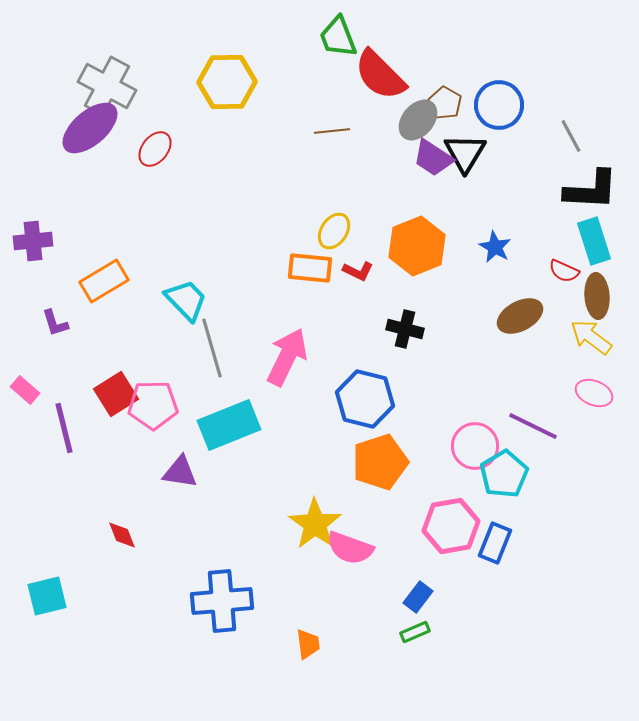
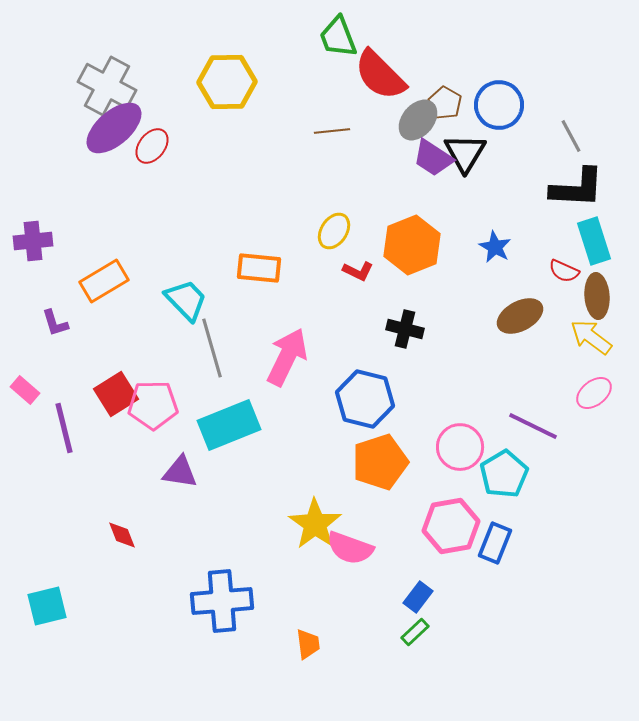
purple ellipse at (90, 128): moved 24 px right
red ellipse at (155, 149): moved 3 px left, 3 px up
black L-shape at (591, 190): moved 14 px left, 2 px up
orange hexagon at (417, 246): moved 5 px left, 1 px up
orange rectangle at (310, 268): moved 51 px left
pink ellipse at (594, 393): rotated 60 degrees counterclockwise
pink circle at (475, 446): moved 15 px left, 1 px down
cyan square at (47, 596): moved 10 px down
green rectangle at (415, 632): rotated 20 degrees counterclockwise
